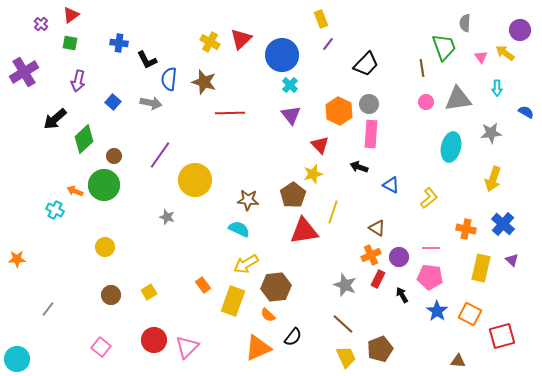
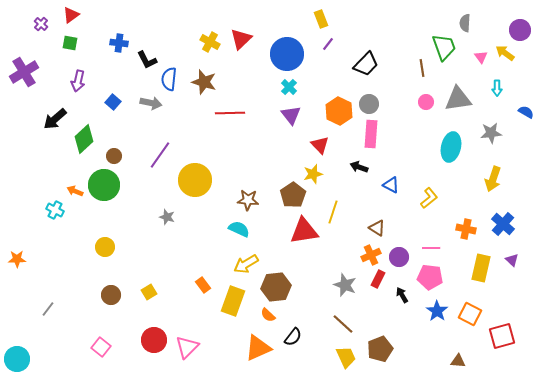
blue circle at (282, 55): moved 5 px right, 1 px up
cyan cross at (290, 85): moved 1 px left, 2 px down
